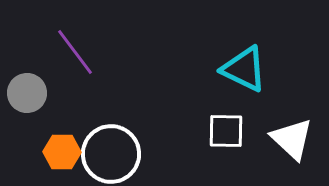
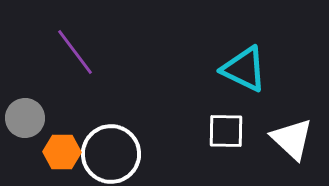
gray circle: moved 2 px left, 25 px down
